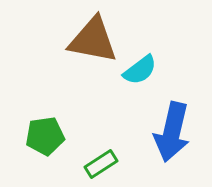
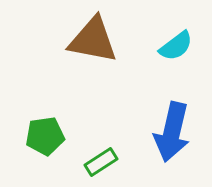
cyan semicircle: moved 36 px right, 24 px up
green rectangle: moved 2 px up
